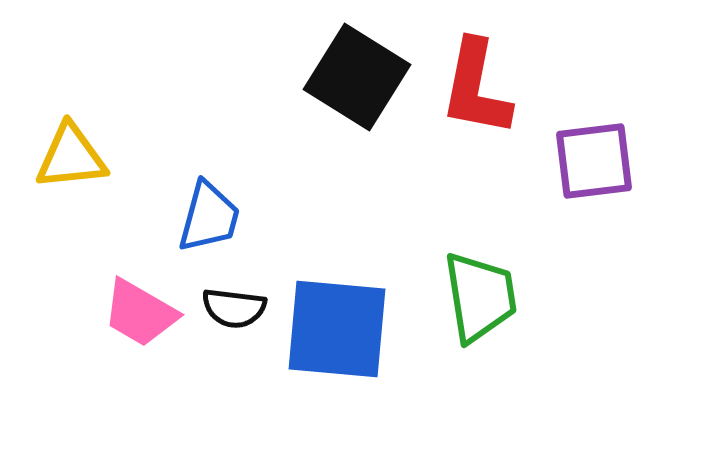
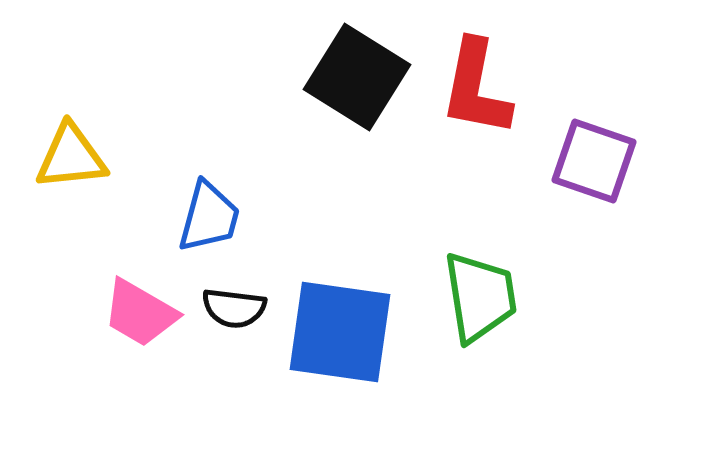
purple square: rotated 26 degrees clockwise
blue square: moved 3 px right, 3 px down; rotated 3 degrees clockwise
